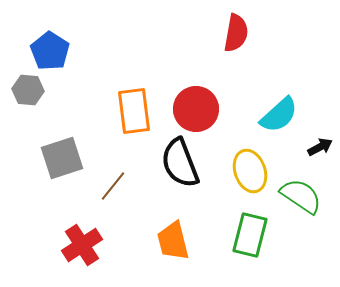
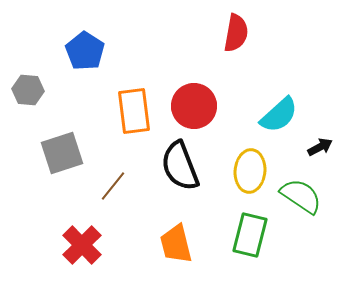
blue pentagon: moved 35 px right
red circle: moved 2 px left, 3 px up
gray square: moved 5 px up
black semicircle: moved 3 px down
yellow ellipse: rotated 24 degrees clockwise
orange trapezoid: moved 3 px right, 3 px down
red cross: rotated 12 degrees counterclockwise
